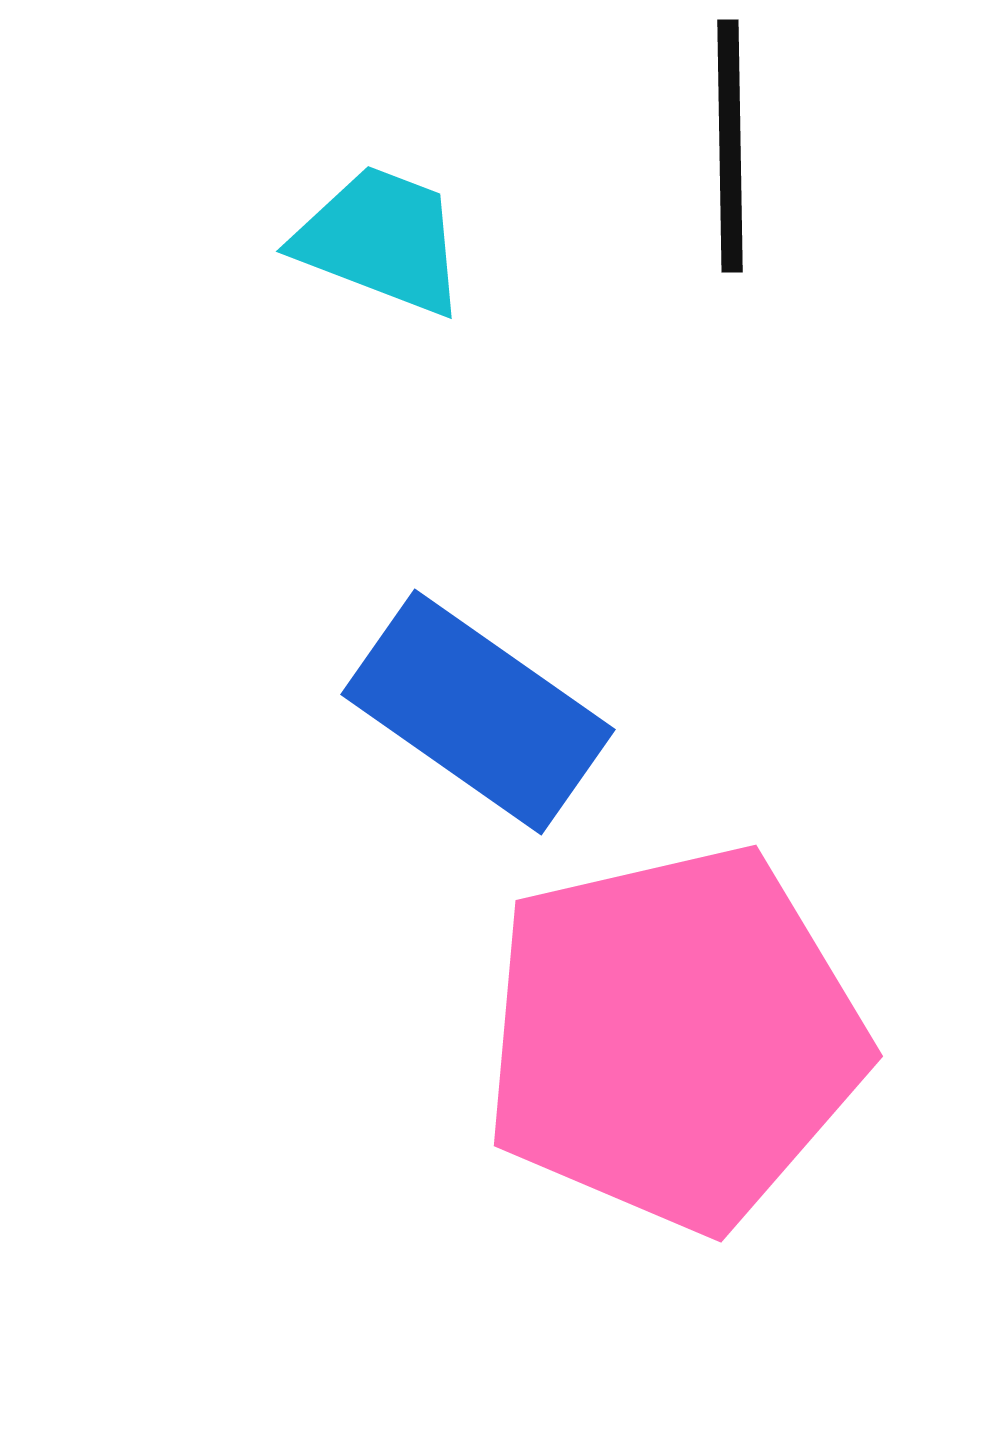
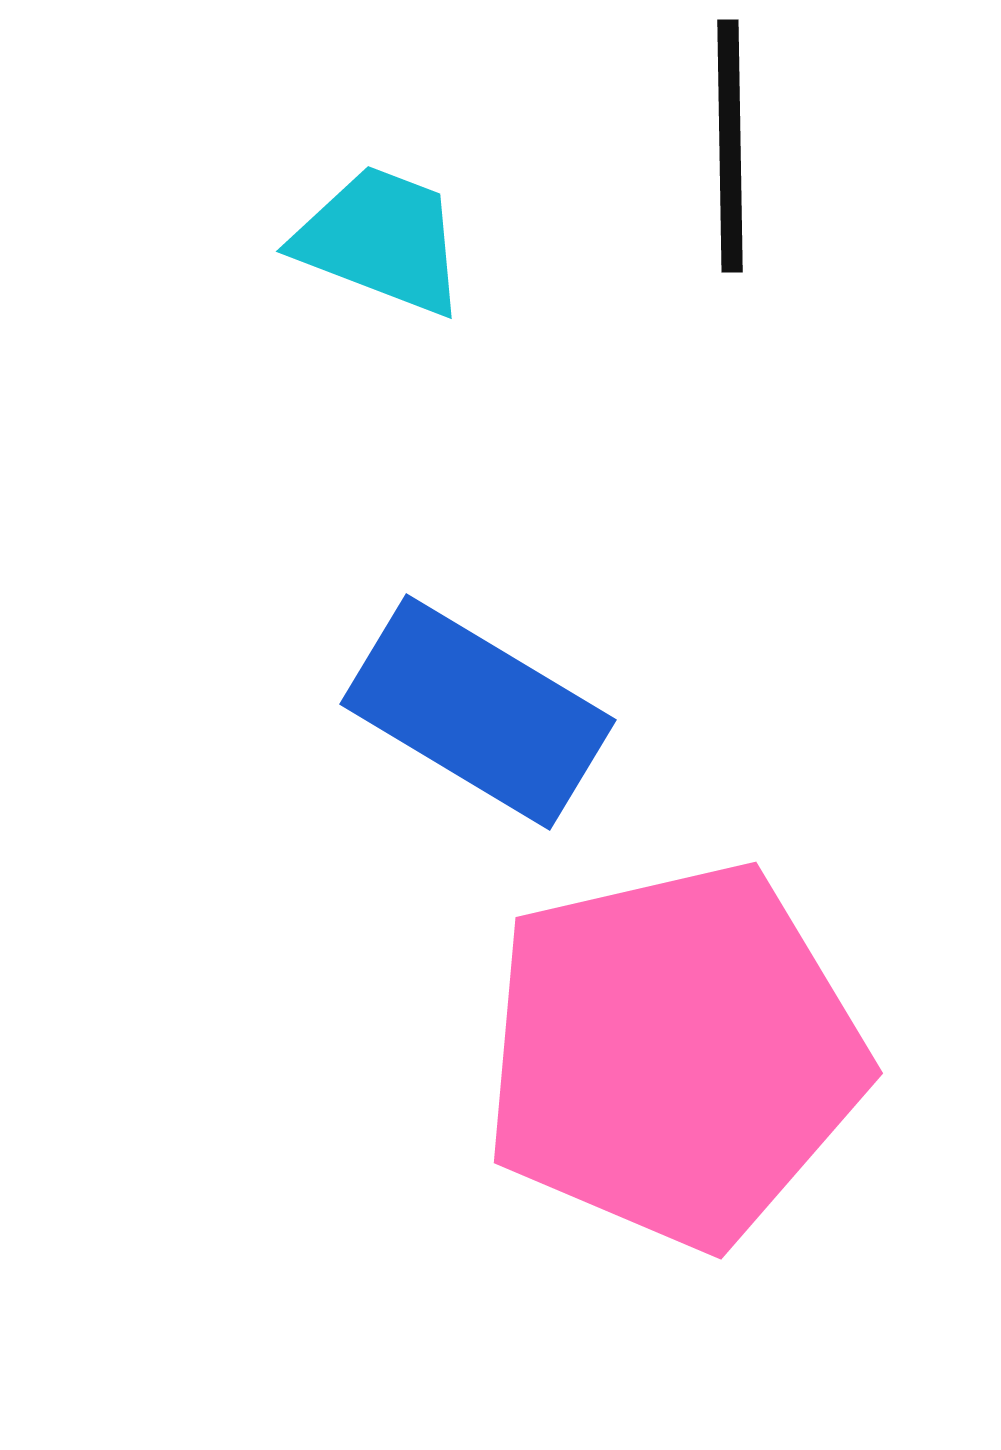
blue rectangle: rotated 4 degrees counterclockwise
pink pentagon: moved 17 px down
